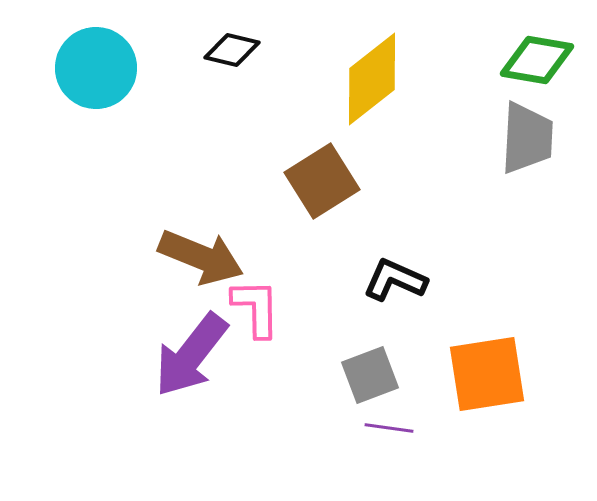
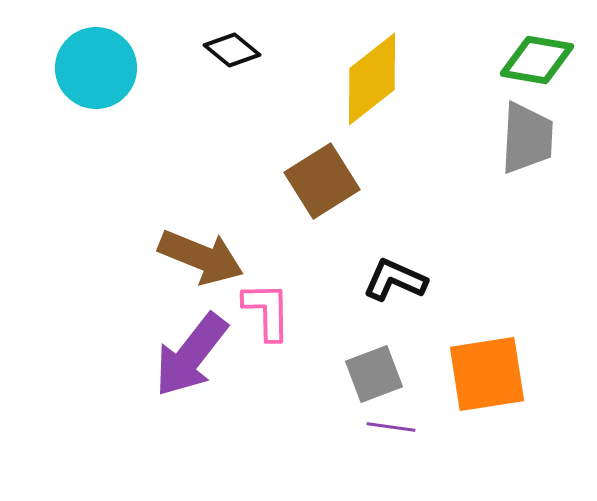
black diamond: rotated 26 degrees clockwise
pink L-shape: moved 11 px right, 3 px down
gray square: moved 4 px right, 1 px up
purple line: moved 2 px right, 1 px up
